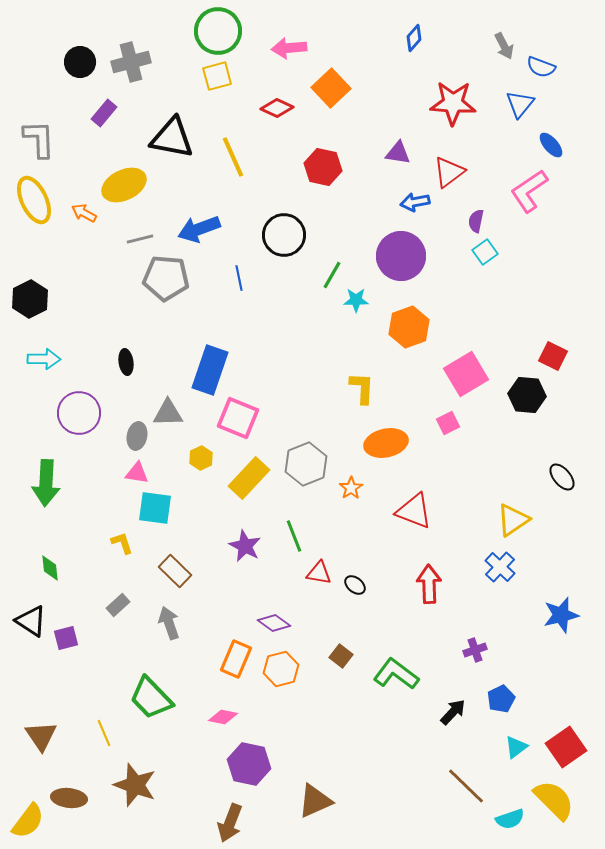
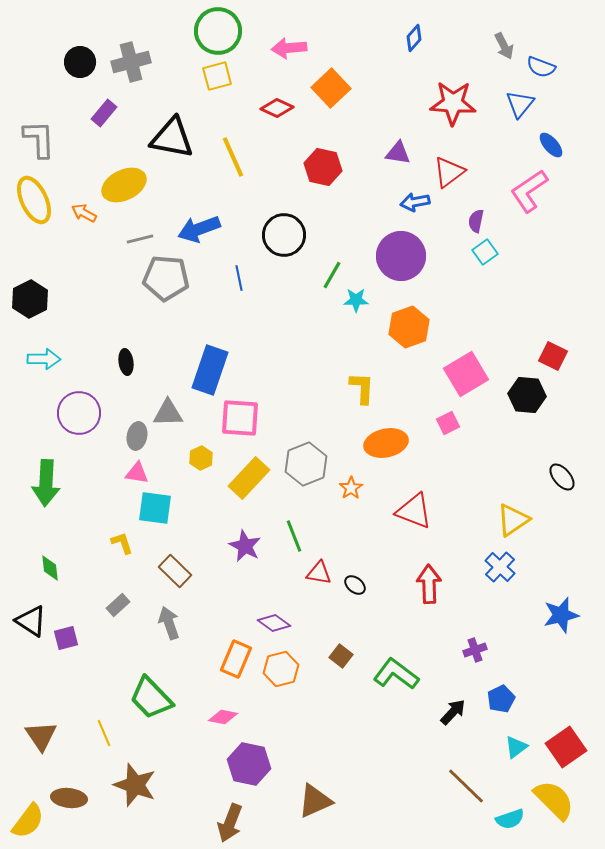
pink square at (238, 418): moved 2 px right; rotated 18 degrees counterclockwise
